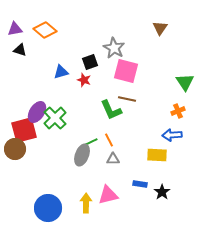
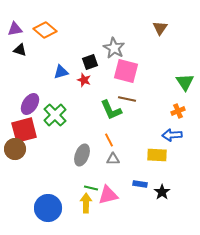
purple ellipse: moved 7 px left, 8 px up
green cross: moved 3 px up
green line: moved 46 px down; rotated 40 degrees clockwise
